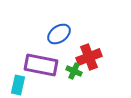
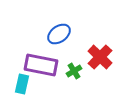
red cross: moved 11 px right; rotated 25 degrees counterclockwise
green cross: rotated 35 degrees clockwise
cyan rectangle: moved 4 px right, 1 px up
